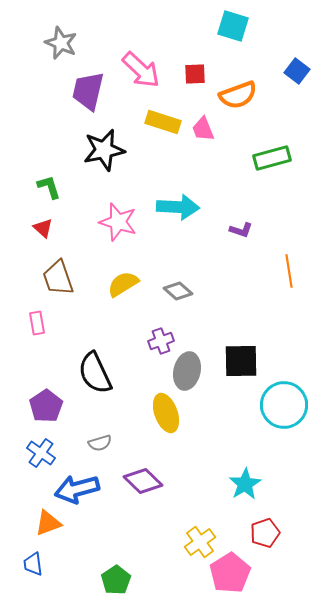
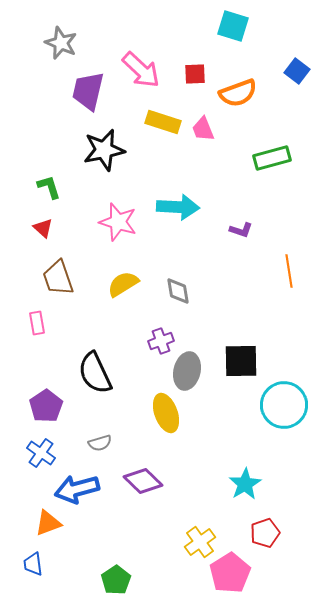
orange semicircle: moved 2 px up
gray diamond: rotated 40 degrees clockwise
